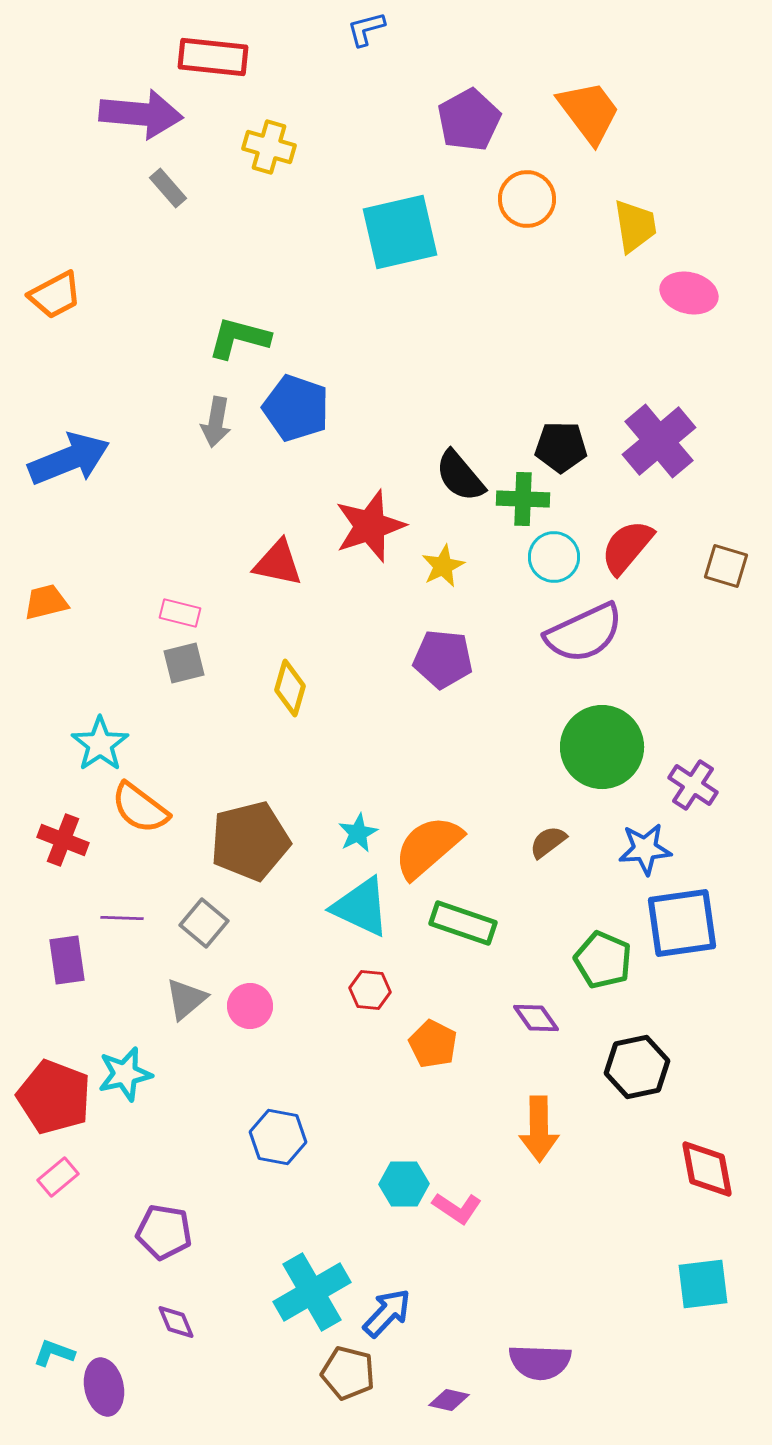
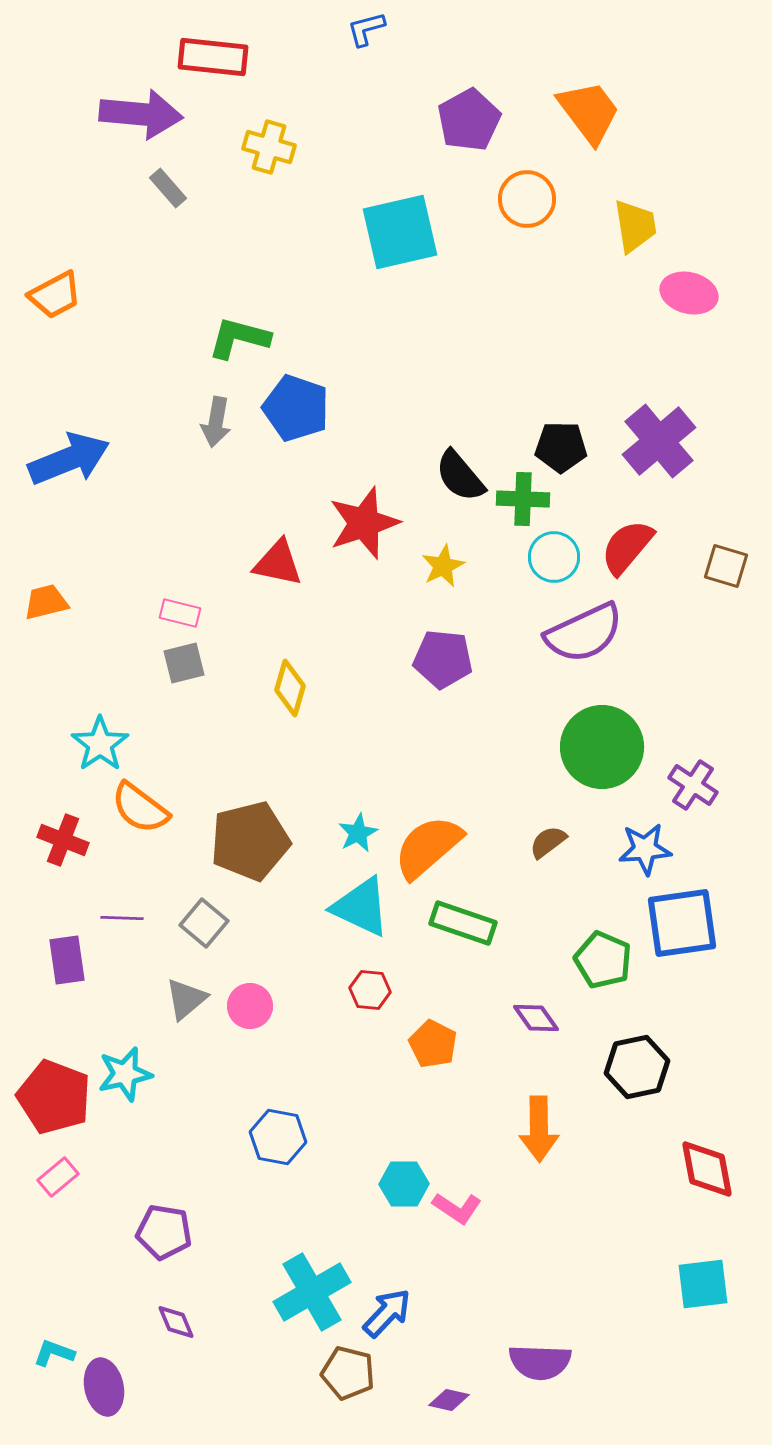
red star at (370, 526): moved 6 px left, 3 px up
